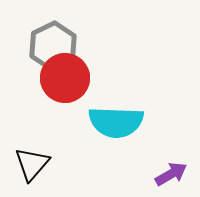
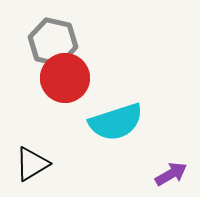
gray hexagon: moved 4 px up; rotated 21 degrees counterclockwise
cyan semicircle: rotated 20 degrees counterclockwise
black triangle: rotated 18 degrees clockwise
